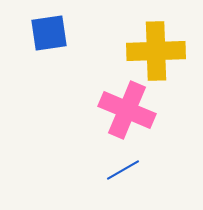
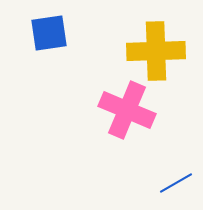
blue line: moved 53 px right, 13 px down
